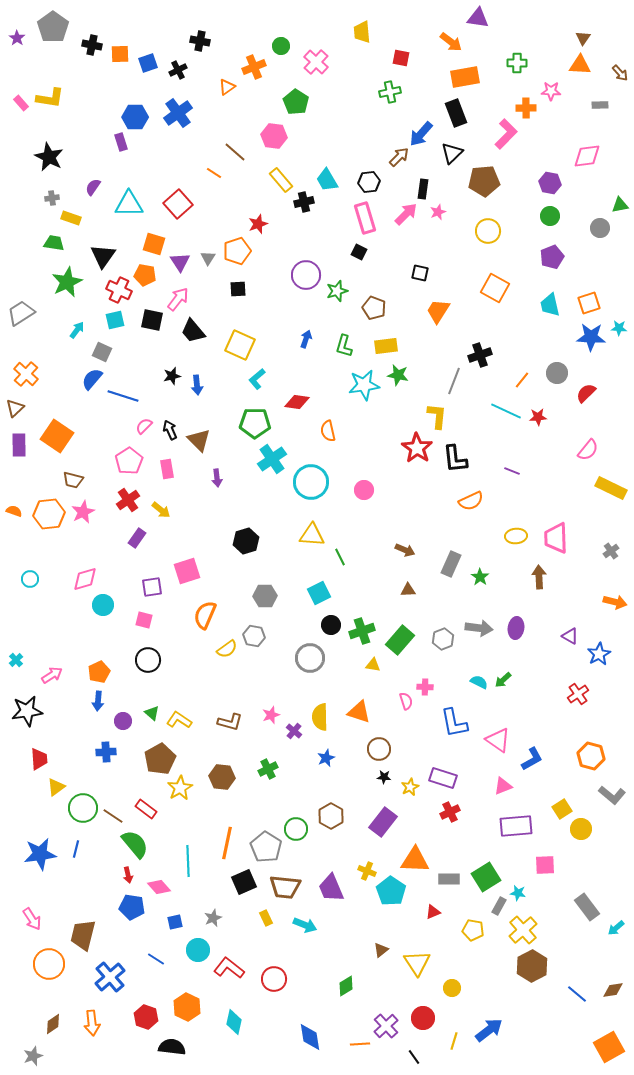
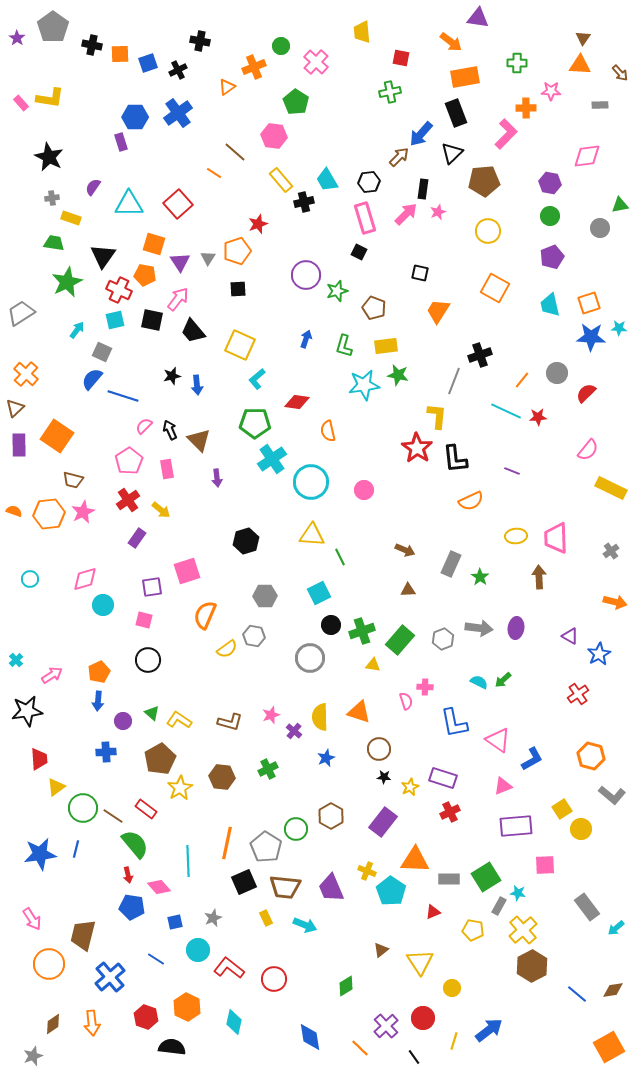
yellow triangle at (417, 963): moved 3 px right, 1 px up
orange line at (360, 1044): moved 4 px down; rotated 48 degrees clockwise
